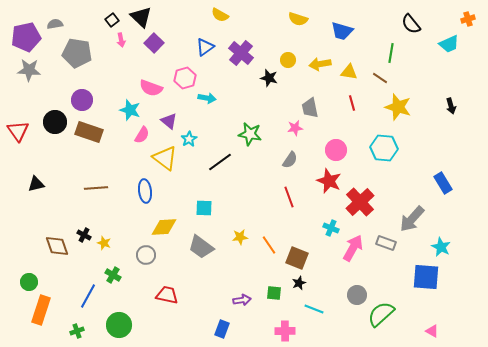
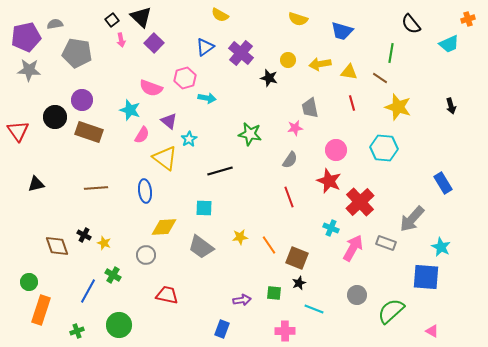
black circle at (55, 122): moved 5 px up
black line at (220, 162): moved 9 px down; rotated 20 degrees clockwise
blue line at (88, 296): moved 5 px up
green semicircle at (381, 314): moved 10 px right, 3 px up
